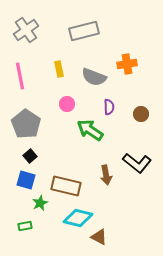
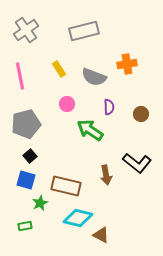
yellow rectangle: rotated 21 degrees counterclockwise
gray pentagon: rotated 24 degrees clockwise
brown triangle: moved 2 px right, 2 px up
